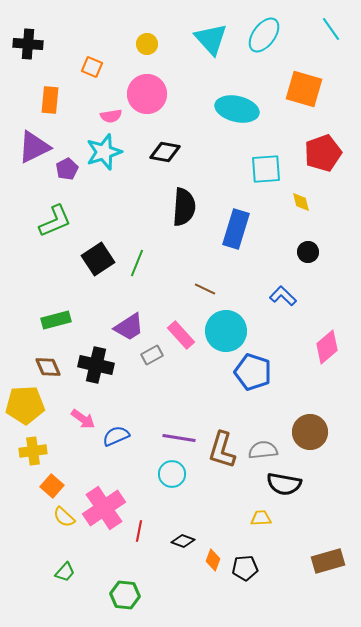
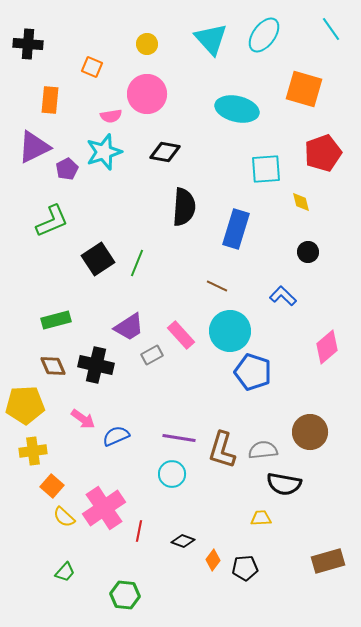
green L-shape at (55, 221): moved 3 px left
brown line at (205, 289): moved 12 px right, 3 px up
cyan circle at (226, 331): moved 4 px right
brown diamond at (48, 367): moved 5 px right, 1 px up
orange diamond at (213, 560): rotated 15 degrees clockwise
